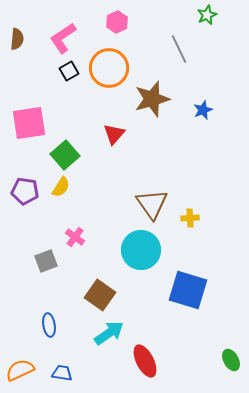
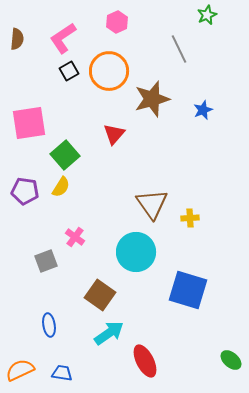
orange circle: moved 3 px down
cyan circle: moved 5 px left, 2 px down
green ellipse: rotated 20 degrees counterclockwise
